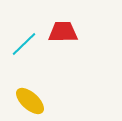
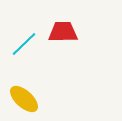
yellow ellipse: moved 6 px left, 2 px up
